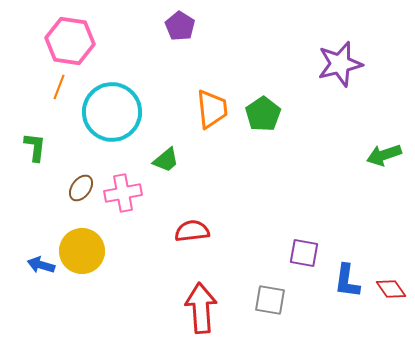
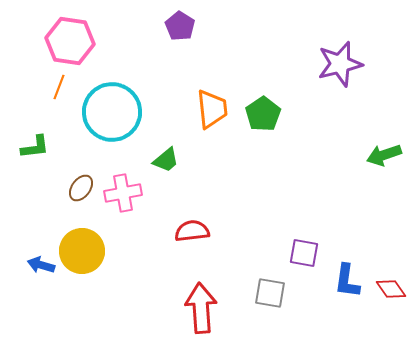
green L-shape: rotated 76 degrees clockwise
gray square: moved 7 px up
